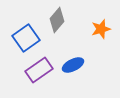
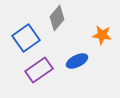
gray diamond: moved 2 px up
orange star: moved 1 px right, 6 px down; rotated 24 degrees clockwise
blue ellipse: moved 4 px right, 4 px up
